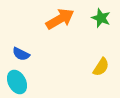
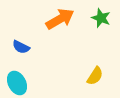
blue semicircle: moved 7 px up
yellow semicircle: moved 6 px left, 9 px down
cyan ellipse: moved 1 px down
